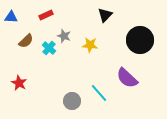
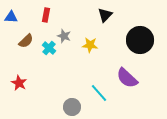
red rectangle: rotated 56 degrees counterclockwise
gray circle: moved 6 px down
